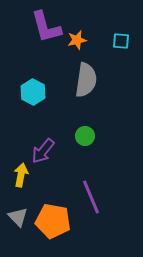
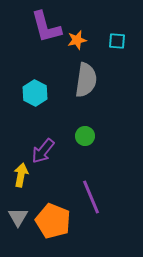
cyan square: moved 4 px left
cyan hexagon: moved 2 px right, 1 px down
gray triangle: rotated 15 degrees clockwise
orange pentagon: rotated 12 degrees clockwise
